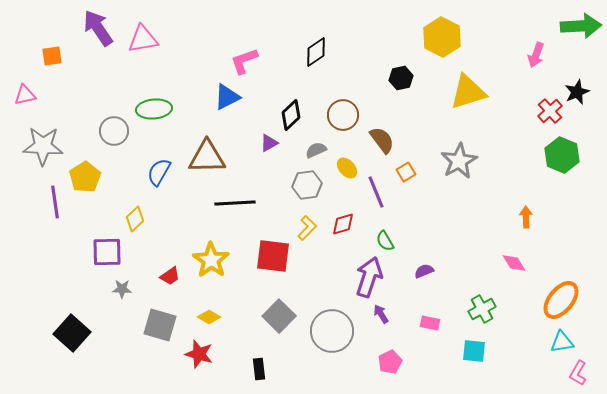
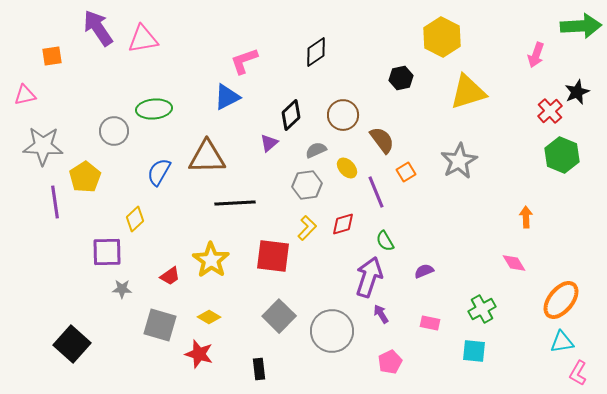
purple triangle at (269, 143): rotated 12 degrees counterclockwise
black square at (72, 333): moved 11 px down
